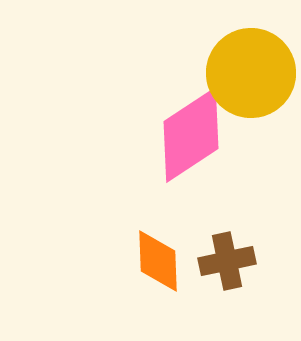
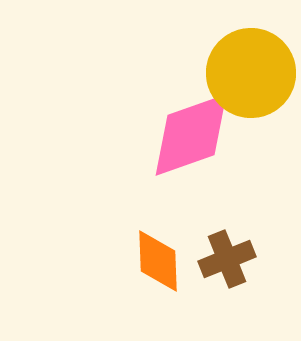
pink diamond: rotated 14 degrees clockwise
brown cross: moved 2 px up; rotated 10 degrees counterclockwise
